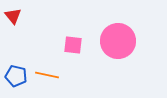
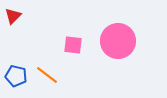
red triangle: rotated 24 degrees clockwise
orange line: rotated 25 degrees clockwise
